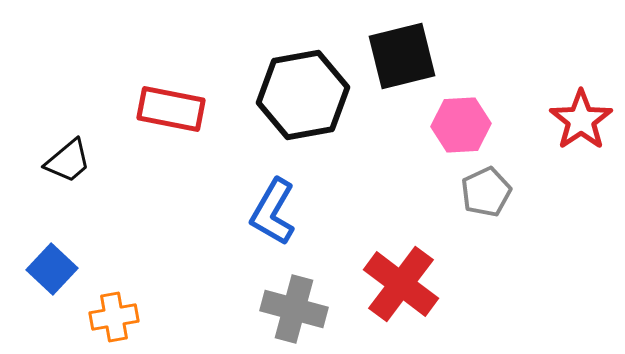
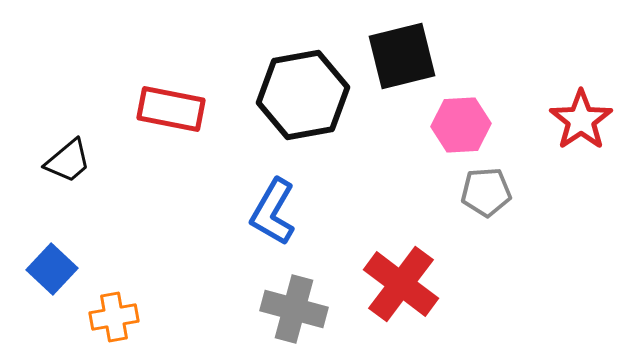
gray pentagon: rotated 21 degrees clockwise
